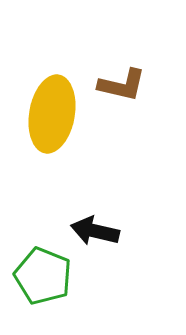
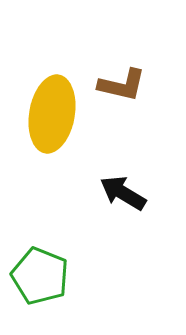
black arrow: moved 28 px right, 38 px up; rotated 18 degrees clockwise
green pentagon: moved 3 px left
